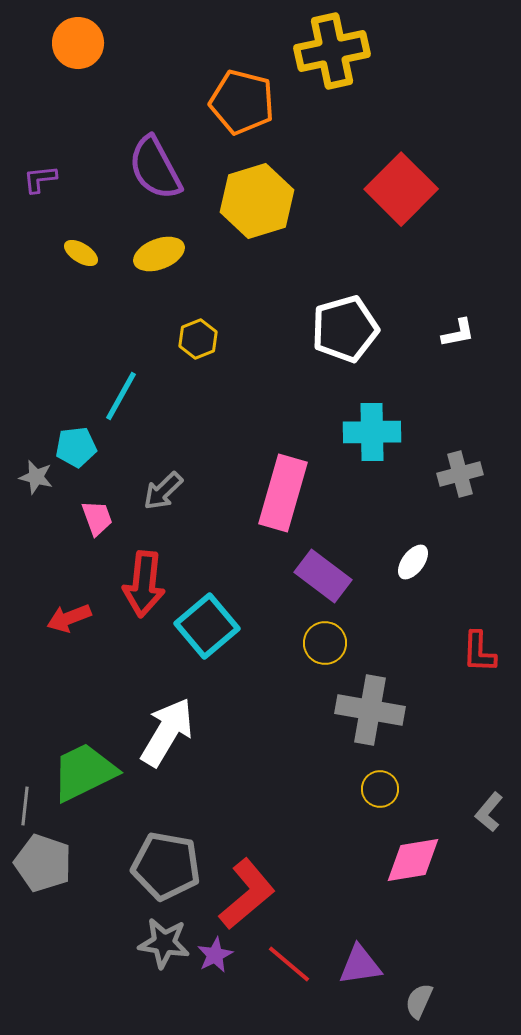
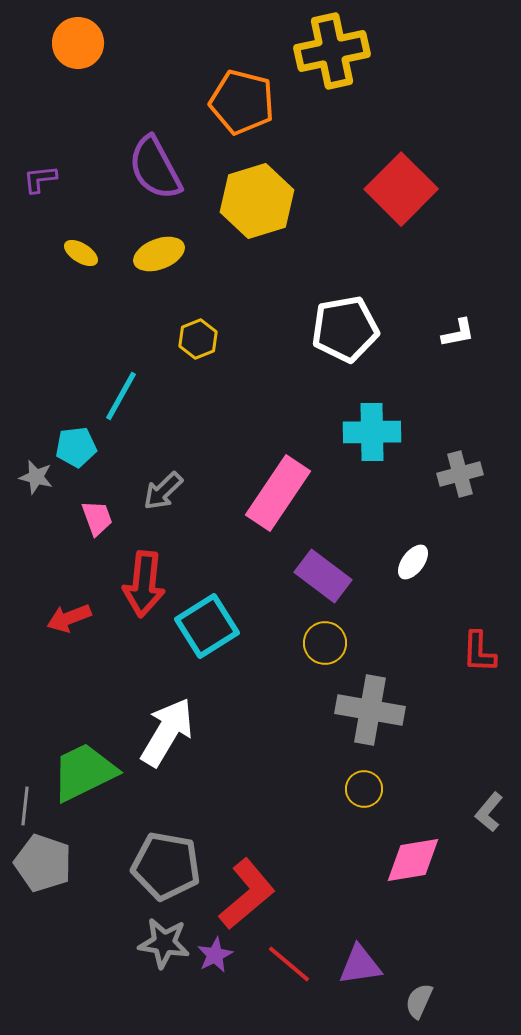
white pentagon at (345, 329): rotated 6 degrees clockwise
pink rectangle at (283, 493): moved 5 px left; rotated 18 degrees clockwise
cyan square at (207, 626): rotated 8 degrees clockwise
yellow circle at (380, 789): moved 16 px left
